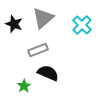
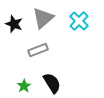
cyan cross: moved 3 px left, 4 px up
black semicircle: moved 4 px right, 10 px down; rotated 35 degrees clockwise
